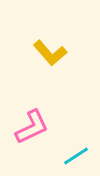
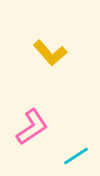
pink L-shape: rotated 9 degrees counterclockwise
